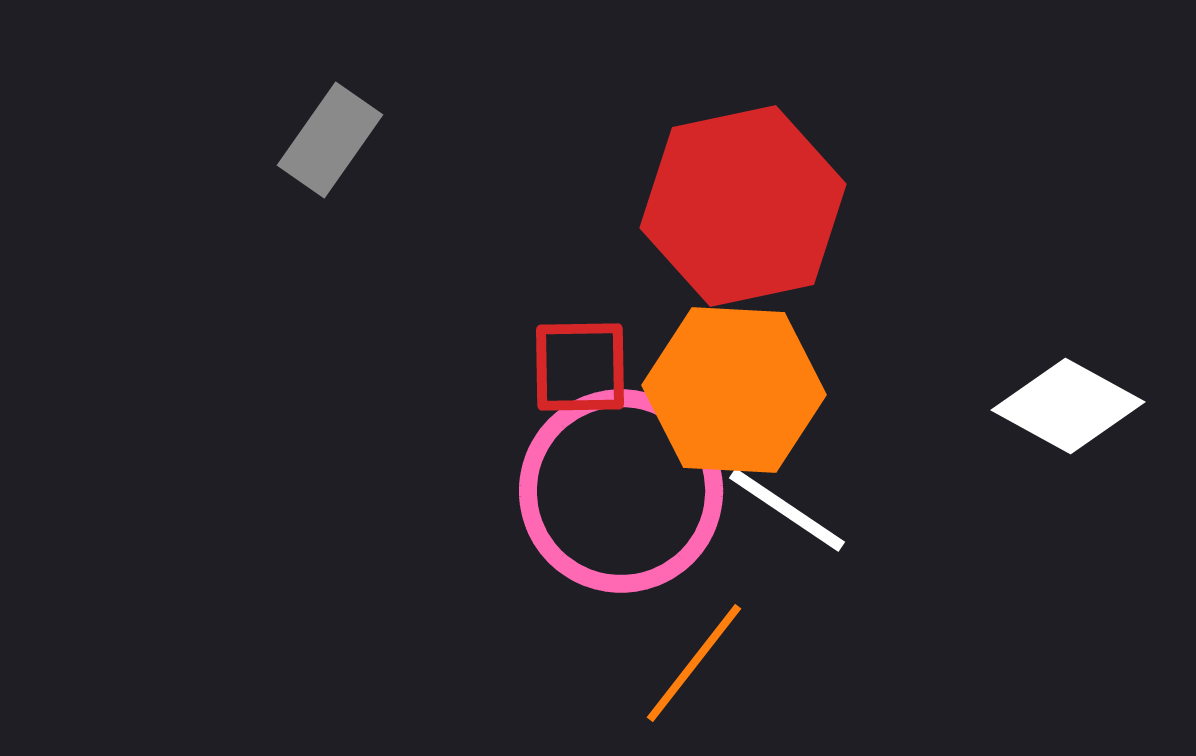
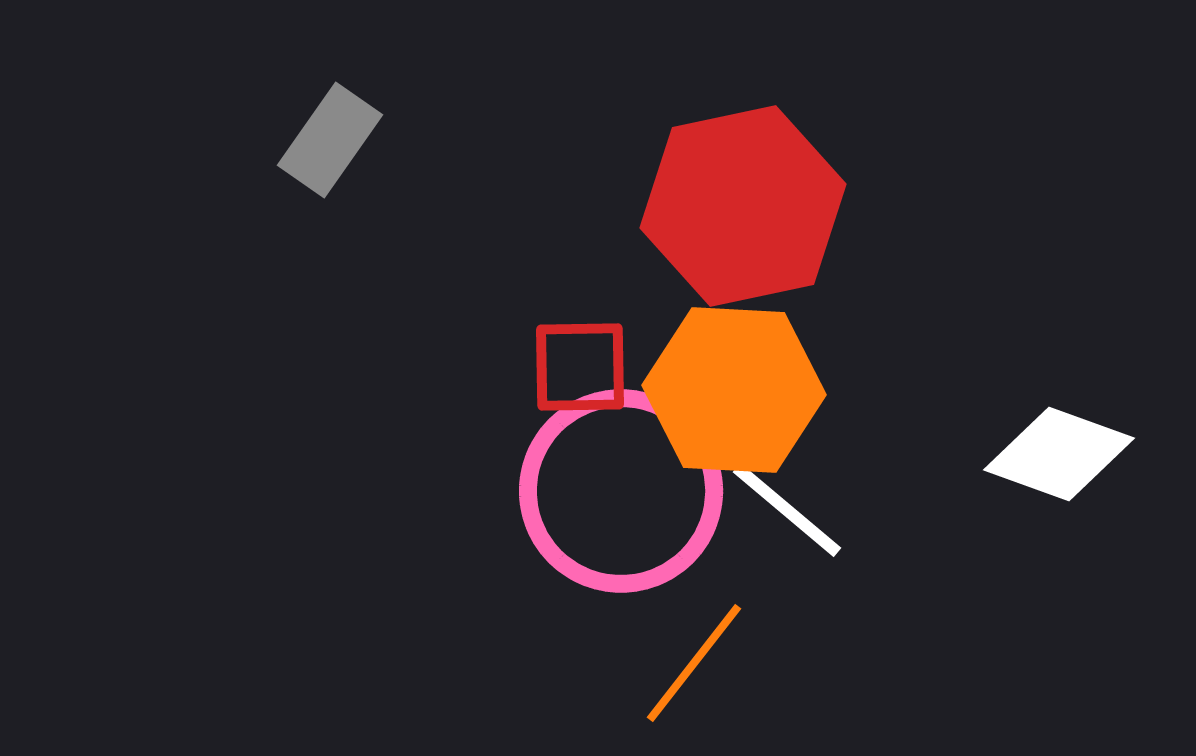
white diamond: moved 9 px left, 48 px down; rotated 9 degrees counterclockwise
white line: rotated 6 degrees clockwise
